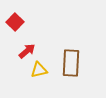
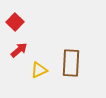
red arrow: moved 8 px left, 1 px up
yellow triangle: rotated 12 degrees counterclockwise
